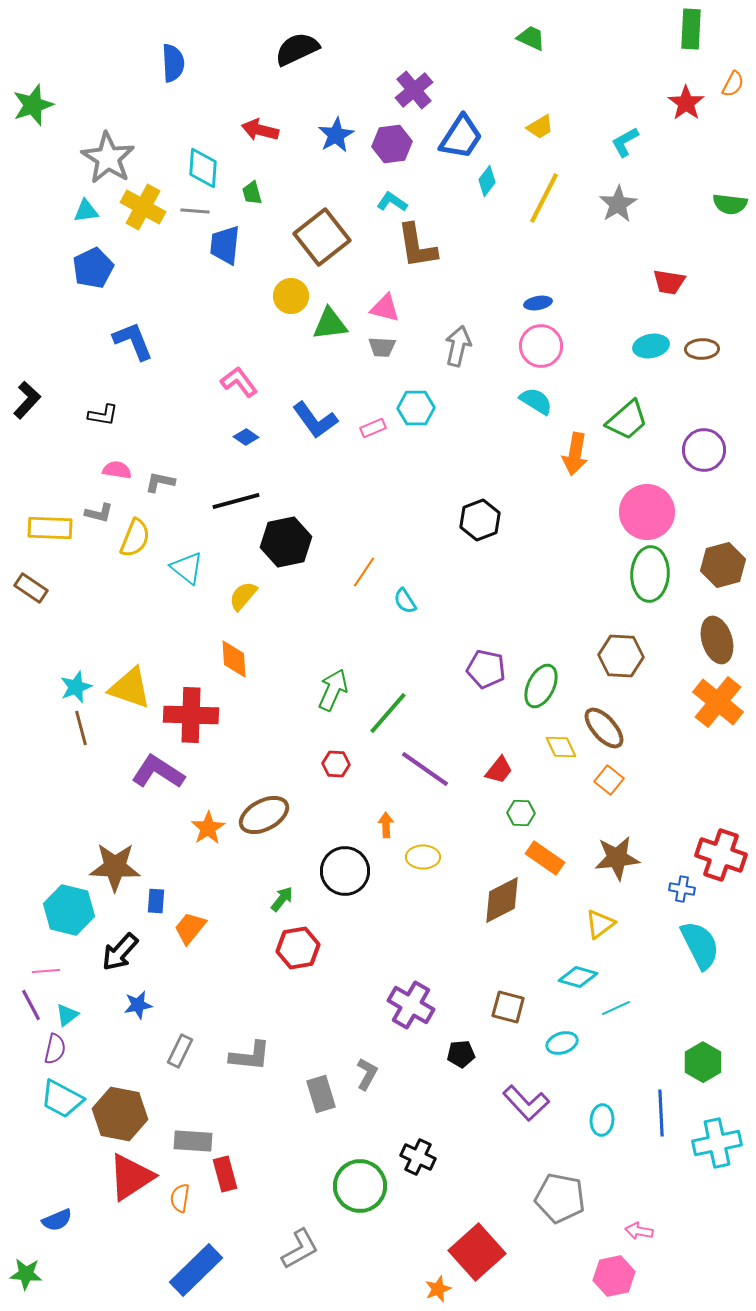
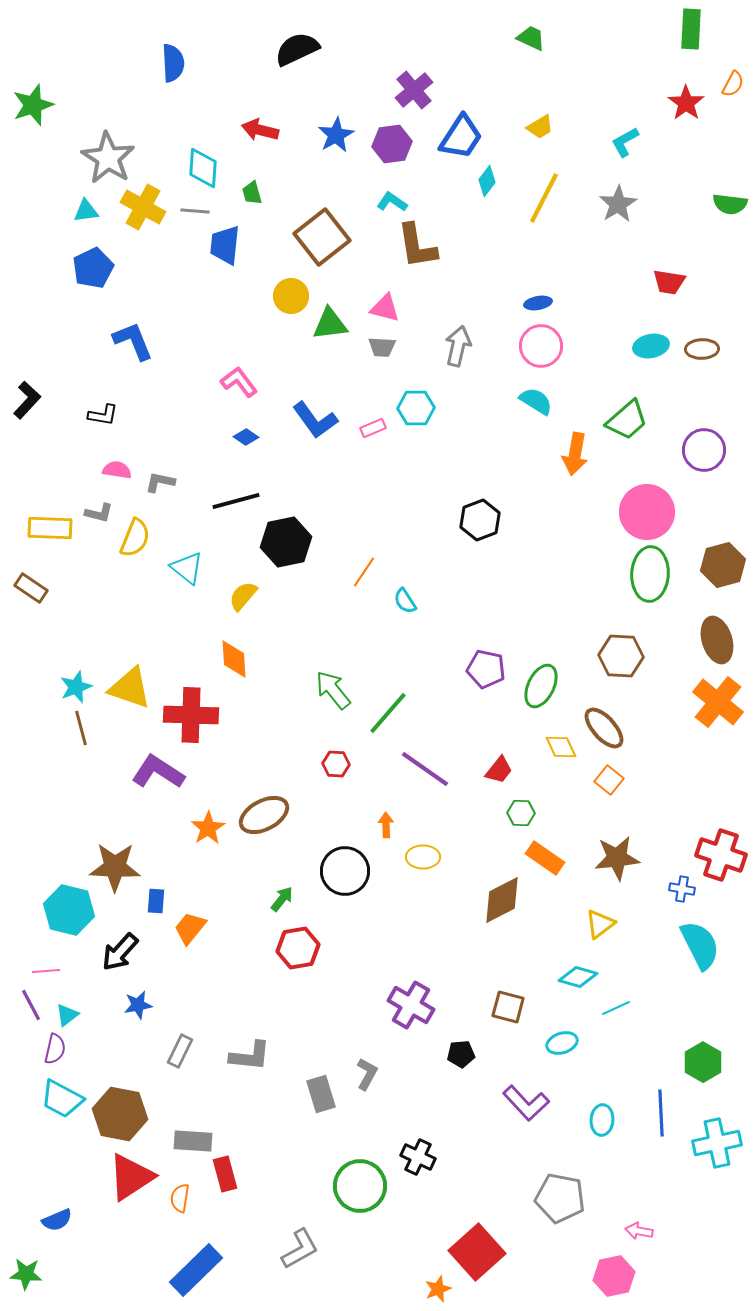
green arrow at (333, 690): rotated 63 degrees counterclockwise
